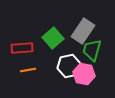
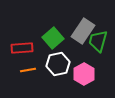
green trapezoid: moved 6 px right, 9 px up
white hexagon: moved 11 px left, 2 px up
pink hexagon: rotated 20 degrees clockwise
